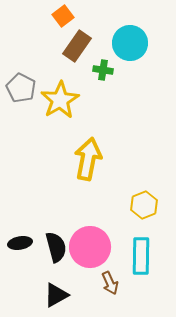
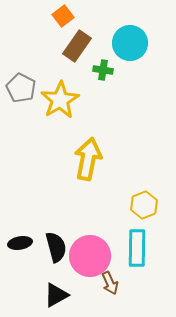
pink circle: moved 9 px down
cyan rectangle: moved 4 px left, 8 px up
